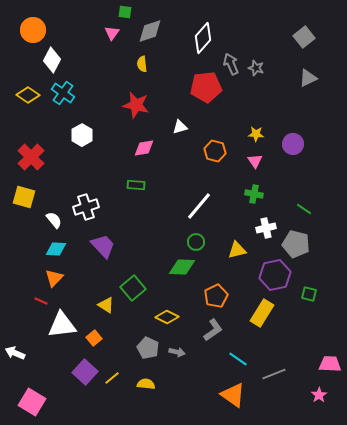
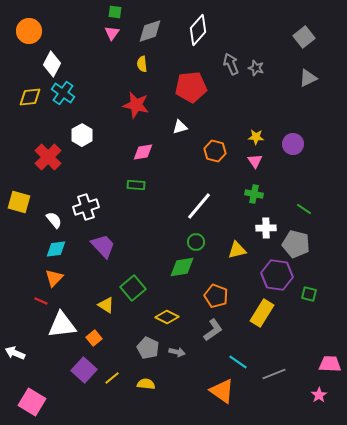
green square at (125, 12): moved 10 px left
orange circle at (33, 30): moved 4 px left, 1 px down
white diamond at (203, 38): moved 5 px left, 8 px up
white diamond at (52, 60): moved 4 px down
red pentagon at (206, 87): moved 15 px left
yellow diamond at (28, 95): moved 2 px right, 2 px down; rotated 40 degrees counterclockwise
yellow star at (256, 134): moved 3 px down
pink diamond at (144, 148): moved 1 px left, 4 px down
red cross at (31, 157): moved 17 px right
yellow square at (24, 197): moved 5 px left, 5 px down
white cross at (266, 228): rotated 12 degrees clockwise
cyan diamond at (56, 249): rotated 10 degrees counterclockwise
green diamond at (182, 267): rotated 12 degrees counterclockwise
purple hexagon at (275, 275): moved 2 px right; rotated 20 degrees clockwise
orange pentagon at (216, 296): rotated 25 degrees counterclockwise
cyan line at (238, 359): moved 3 px down
purple square at (85, 372): moved 1 px left, 2 px up
orange triangle at (233, 395): moved 11 px left, 4 px up
